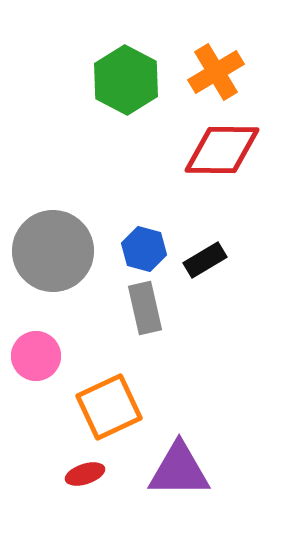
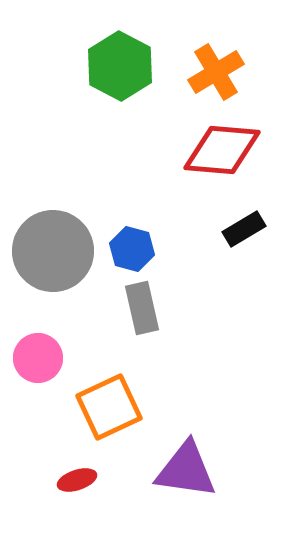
green hexagon: moved 6 px left, 14 px up
red diamond: rotated 4 degrees clockwise
blue hexagon: moved 12 px left
black rectangle: moved 39 px right, 31 px up
gray rectangle: moved 3 px left
pink circle: moved 2 px right, 2 px down
purple triangle: moved 7 px right; rotated 8 degrees clockwise
red ellipse: moved 8 px left, 6 px down
